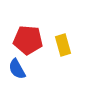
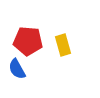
red pentagon: moved 1 px down
